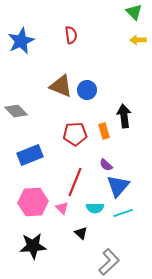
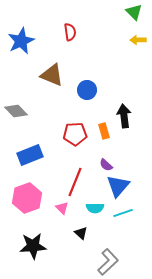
red semicircle: moved 1 px left, 3 px up
brown triangle: moved 9 px left, 11 px up
pink hexagon: moved 6 px left, 4 px up; rotated 16 degrees counterclockwise
gray L-shape: moved 1 px left
